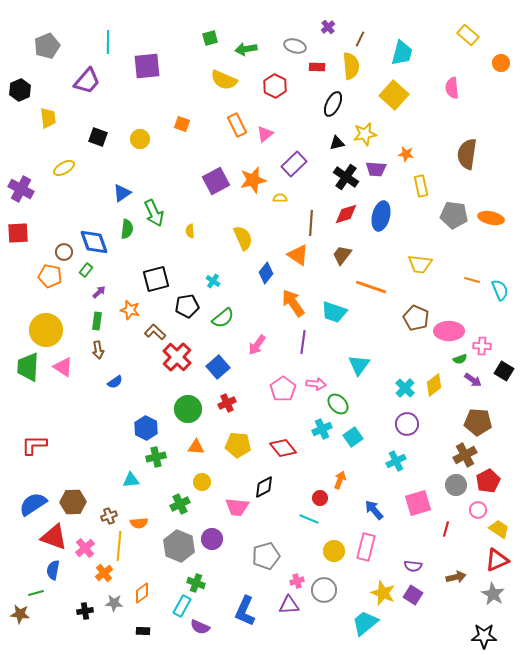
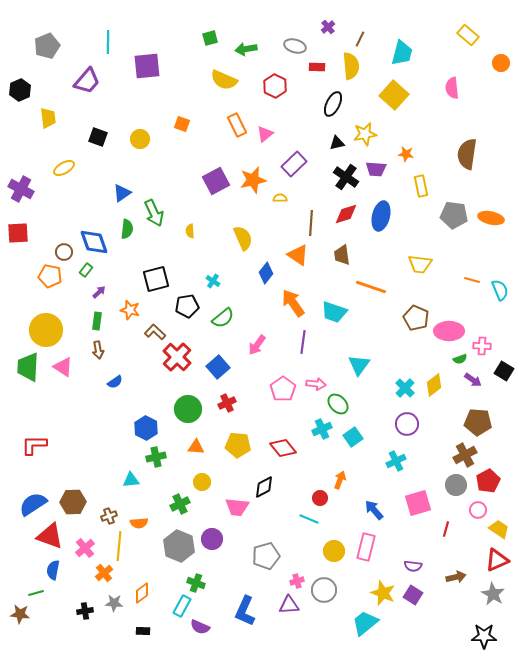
brown trapezoid at (342, 255): rotated 45 degrees counterclockwise
red triangle at (54, 537): moved 4 px left, 1 px up
